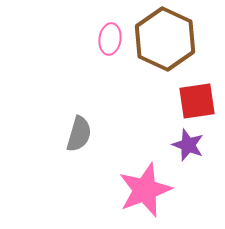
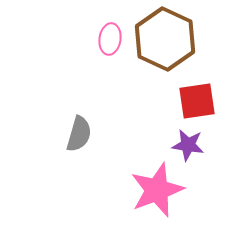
purple star: rotated 12 degrees counterclockwise
pink star: moved 12 px right
